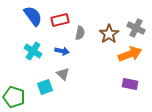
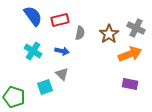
gray triangle: moved 1 px left
